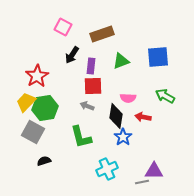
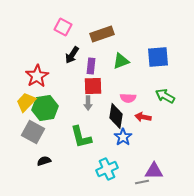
gray arrow: moved 1 px right, 3 px up; rotated 112 degrees counterclockwise
